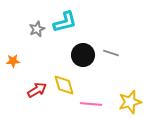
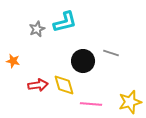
black circle: moved 6 px down
orange star: rotated 16 degrees clockwise
red arrow: moved 1 px right, 5 px up; rotated 24 degrees clockwise
